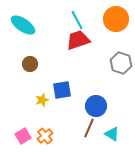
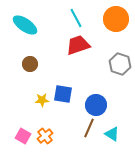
cyan line: moved 1 px left, 2 px up
cyan ellipse: moved 2 px right
red trapezoid: moved 5 px down
gray hexagon: moved 1 px left, 1 px down
blue square: moved 1 px right, 4 px down; rotated 18 degrees clockwise
yellow star: rotated 16 degrees clockwise
blue circle: moved 1 px up
pink square: rotated 28 degrees counterclockwise
